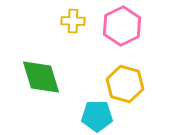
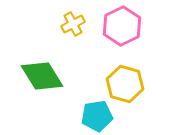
yellow cross: moved 3 px down; rotated 30 degrees counterclockwise
green diamond: moved 1 px right, 1 px up; rotated 15 degrees counterclockwise
cyan pentagon: rotated 8 degrees counterclockwise
